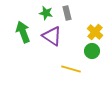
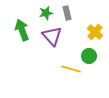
green star: rotated 24 degrees counterclockwise
green arrow: moved 1 px left, 2 px up
purple triangle: rotated 15 degrees clockwise
green circle: moved 3 px left, 5 px down
